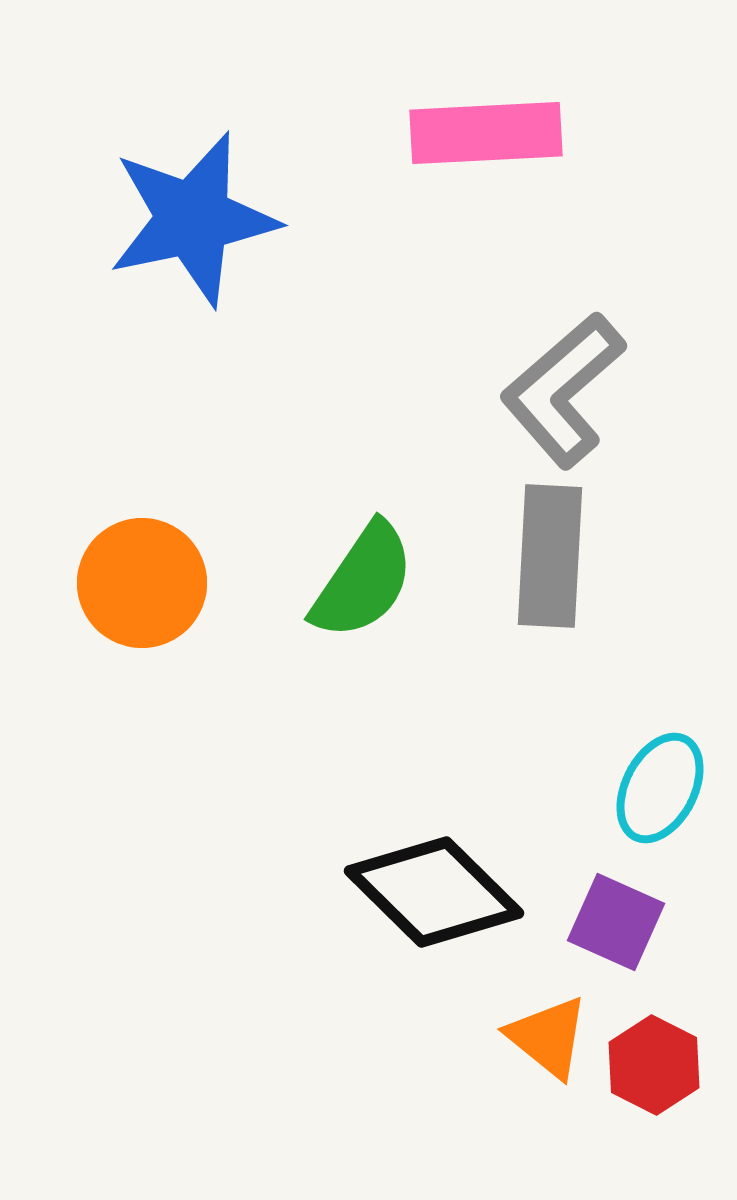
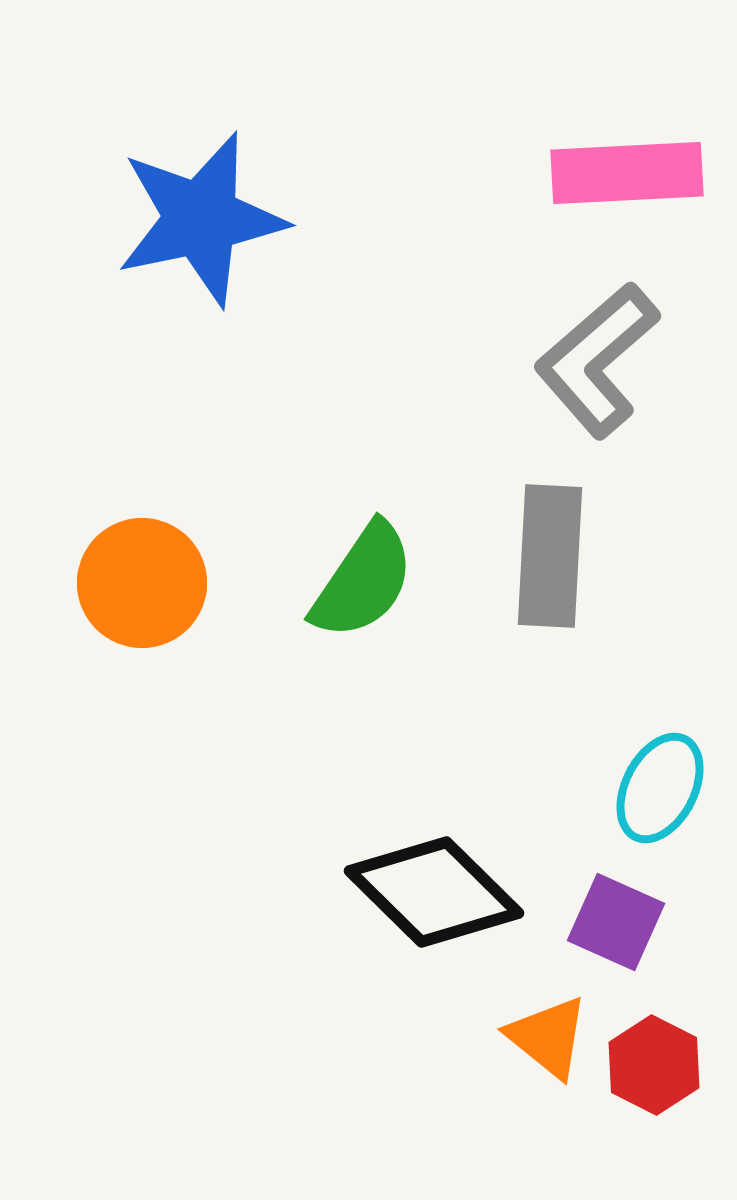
pink rectangle: moved 141 px right, 40 px down
blue star: moved 8 px right
gray L-shape: moved 34 px right, 30 px up
